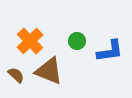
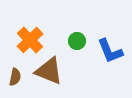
orange cross: moved 1 px up
blue L-shape: rotated 76 degrees clockwise
brown semicircle: moved 1 px left, 2 px down; rotated 60 degrees clockwise
